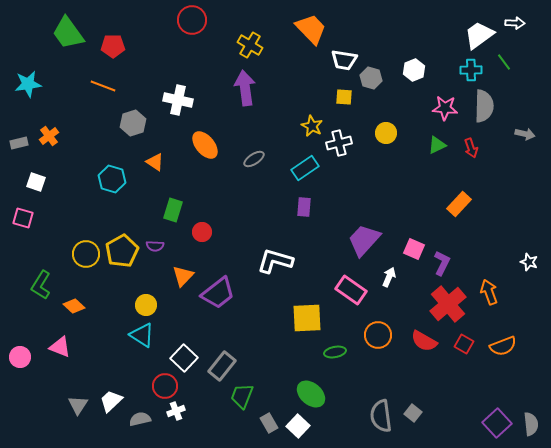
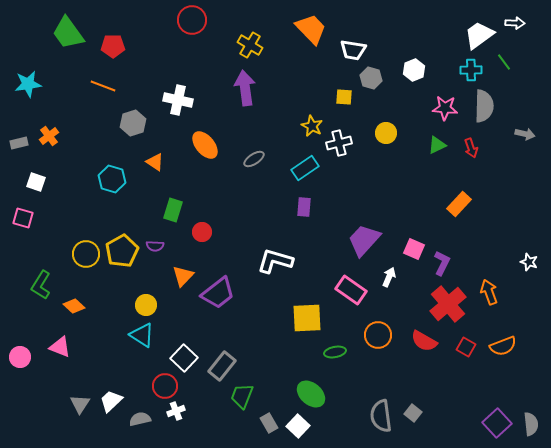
white trapezoid at (344, 60): moved 9 px right, 10 px up
red square at (464, 344): moved 2 px right, 3 px down
gray triangle at (78, 405): moved 2 px right, 1 px up
